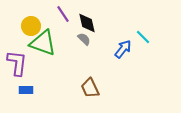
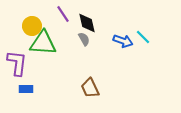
yellow circle: moved 1 px right
gray semicircle: rotated 16 degrees clockwise
green triangle: rotated 16 degrees counterclockwise
blue arrow: moved 8 px up; rotated 72 degrees clockwise
blue rectangle: moved 1 px up
